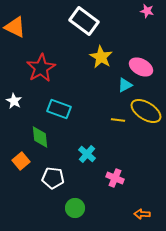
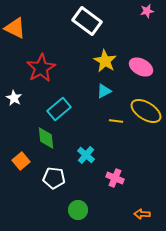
pink star: rotated 24 degrees counterclockwise
white rectangle: moved 3 px right
orange triangle: moved 1 px down
yellow star: moved 4 px right, 4 px down
cyan triangle: moved 21 px left, 6 px down
white star: moved 3 px up
cyan rectangle: rotated 60 degrees counterclockwise
yellow line: moved 2 px left, 1 px down
green diamond: moved 6 px right, 1 px down
cyan cross: moved 1 px left, 1 px down
white pentagon: moved 1 px right
green circle: moved 3 px right, 2 px down
